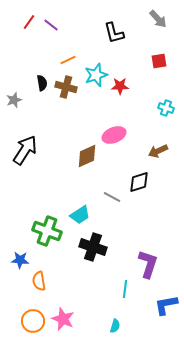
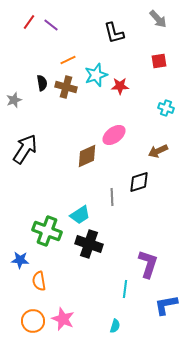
pink ellipse: rotated 15 degrees counterclockwise
black arrow: moved 1 px up
gray line: rotated 60 degrees clockwise
black cross: moved 4 px left, 3 px up
